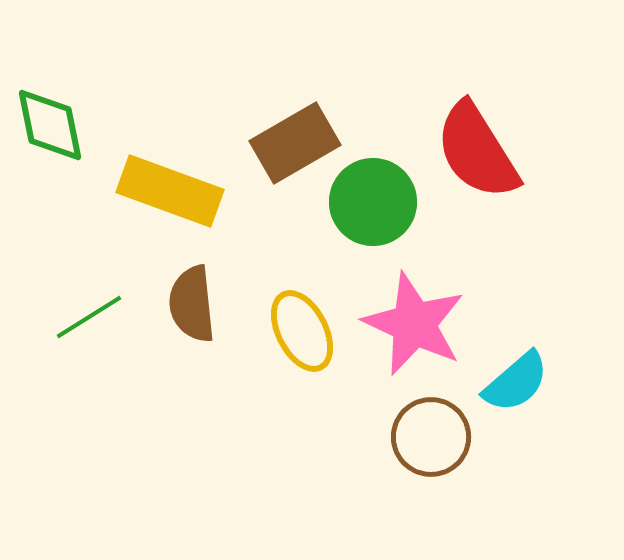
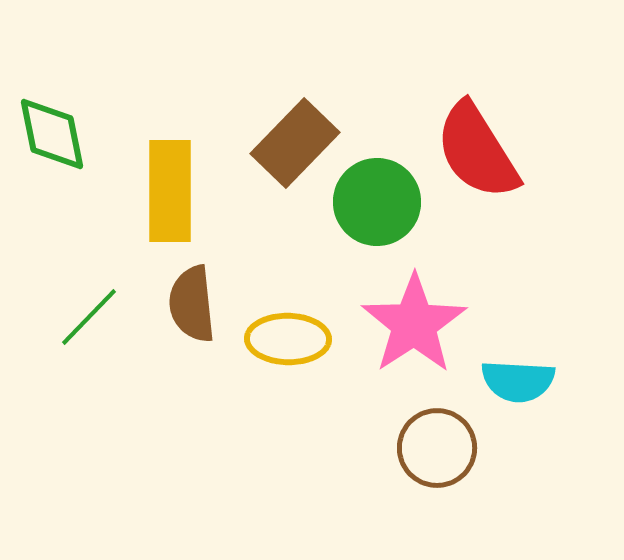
green diamond: moved 2 px right, 9 px down
brown rectangle: rotated 16 degrees counterclockwise
yellow rectangle: rotated 70 degrees clockwise
green circle: moved 4 px right
green line: rotated 14 degrees counterclockwise
pink star: rotated 14 degrees clockwise
yellow ellipse: moved 14 px left, 8 px down; rotated 62 degrees counterclockwise
cyan semicircle: moved 2 px right, 1 px up; rotated 44 degrees clockwise
brown circle: moved 6 px right, 11 px down
